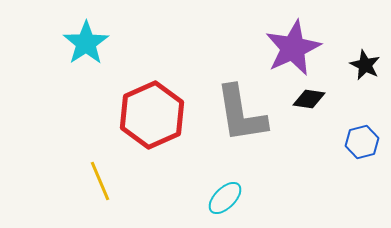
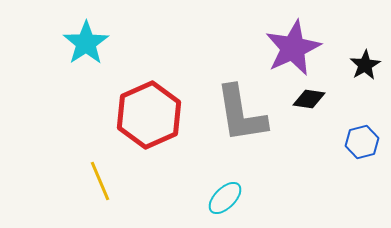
black star: rotated 16 degrees clockwise
red hexagon: moved 3 px left
